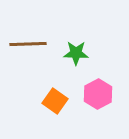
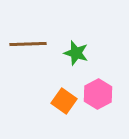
green star: rotated 15 degrees clockwise
orange square: moved 9 px right
